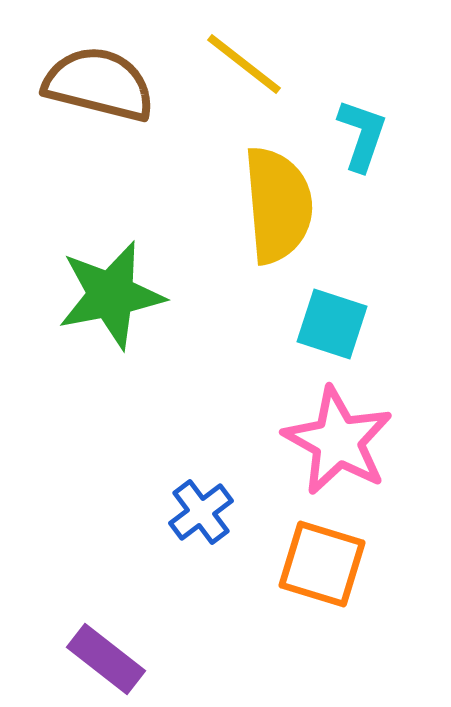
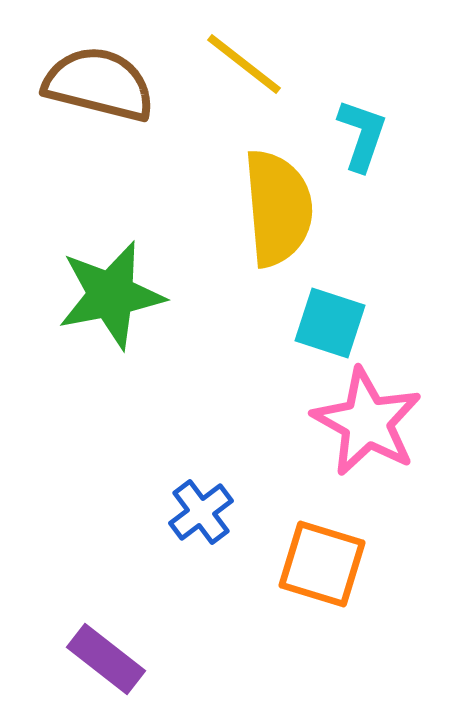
yellow semicircle: moved 3 px down
cyan square: moved 2 px left, 1 px up
pink star: moved 29 px right, 19 px up
